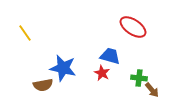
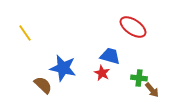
brown semicircle: rotated 126 degrees counterclockwise
